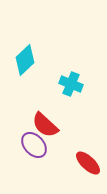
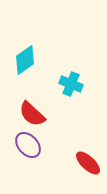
cyan diamond: rotated 8 degrees clockwise
red semicircle: moved 13 px left, 11 px up
purple ellipse: moved 6 px left
